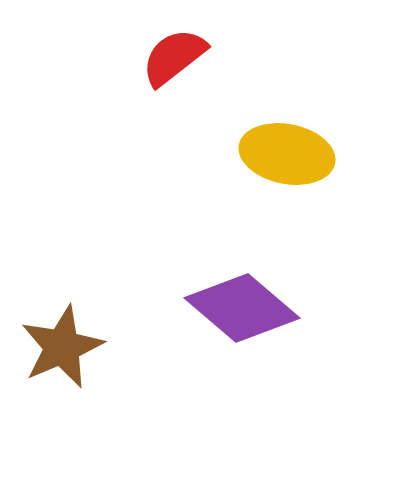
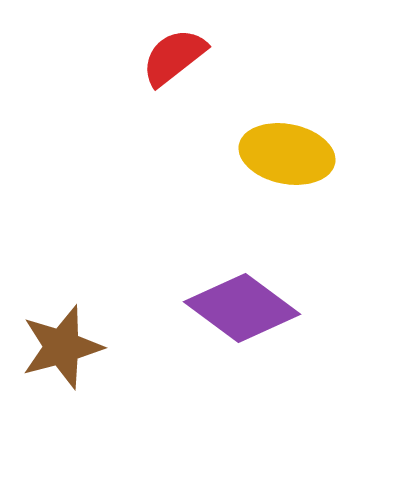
purple diamond: rotated 4 degrees counterclockwise
brown star: rotated 8 degrees clockwise
